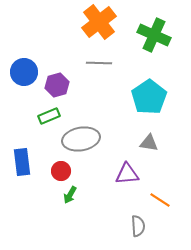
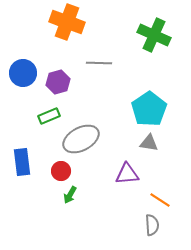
orange cross: moved 32 px left; rotated 32 degrees counterclockwise
blue circle: moved 1 px left, 1 px down
purple hexagon: moved 1 px right, 3 px up
cyan pentagon: moved 12 px down
gray ellipse: rotated 18 degrees counterclockwise
gray semicircle: moved 14 px right, 1 px up
